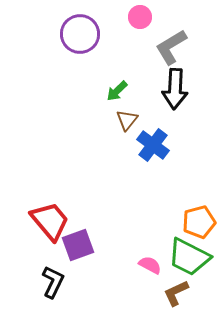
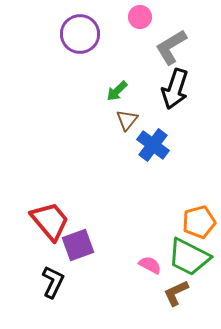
black arrow: rotated 15 degrees clockwise
